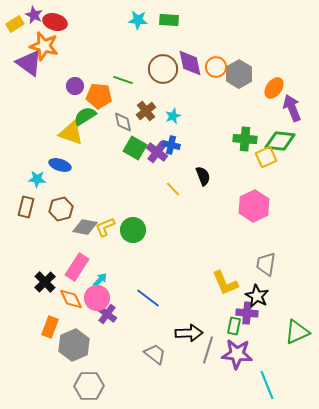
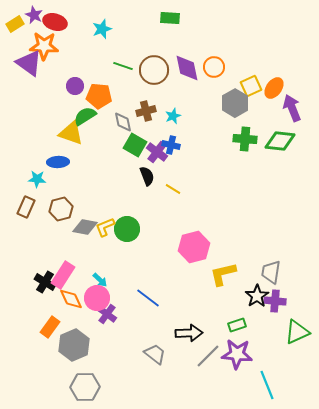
cyan star at (138, 20): moved 36 px left, 9 px down; rotated 24 degrees counterclockwise
green rectangle at (169, 20): moved 1 px right, 2 px up
orange star at (44, 46): rotated 12 degrees counterclockwise
purple diamond at (190, 63): moved 3 px left, 5 px down
orange circle at (216, 67): moved 2 px left
brown circle at (163, 69): moved 9 px left, 1 px down
gray hexagon at (239, 74): moved 4 px left, 29 px down
green line at (123, 80): moved 14 px up
brown cross at (146, 111): rotated 24 degrees clockwise
green square at (135, 148): moved 3 px up
yellow square at (266, 157): moved 15 px left, 71 px up
blue ellipse at (60, 165): moved 2 px left, 3 px up; rotated 20 degrees counterclockwise
black semicircle at (203, 176): moved 56 px left
yellow line at (173, 189): rotated 14 degrees counterclockwise
pink hexagon at (254, 206): moved 60 px left, 41 px down; rotated 12 degrees clockwise
brown rectangle at (26, 207): rotated 10 degrees clockwise
green circle at (133, 230): moved 6 px left, 1 px up
gray trapezoid at (266, 264): moved 5 px right, 8 px down
pink rectangle at (77, 267): moved 14 px left, 8 px down
cyan arrow at (100, 280): rotated 91 degrees clockwise
black cross at (45, 282): rotated 15 degrees counterclockwise
yellow L-shape at (225, 283): moved 2 px left, 9 px up; rotated 100 degrees clockwise
black star at (257, 296): rotated 10 degrees clockwise
purple cross at (247, 313): moved 28 px right, 12 px up
green rectangle at (234, 326): moved 3 px right, 1 px up; rotated 60 degrees clockwise
orange rectangle at (50, 327): rotated 15 degrees clockwise
gray line at (208, 350): moved 6 px down; rotated 28 degrees clockwise
gray hexagon at (89, 386): moved 4 px left, 1 px down
